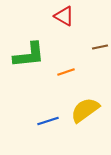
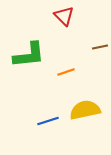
red triangle: rotated 15 degrees clockwise
yellow semicircle: rotated 24 degrees clockwise
